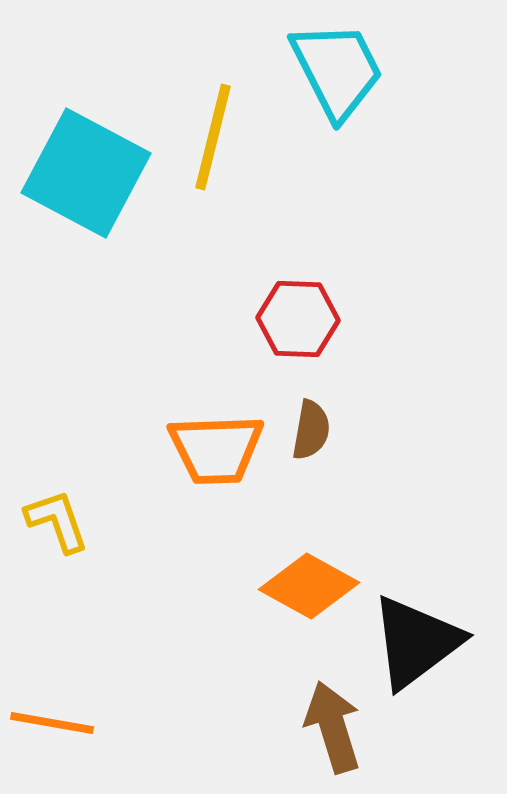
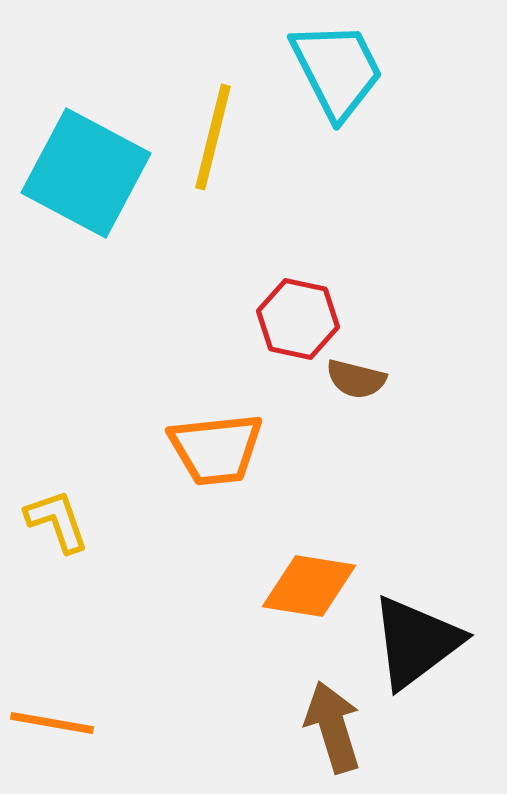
red hexagon: rotated 10 degrees clockwise
brown semicircle: moved 45 px right, 51 px up; rotated 94 degrees clockwise
orange trapezoid: rotated 4 degrees counterclockwise
orange diamond: rotated 20 degrees counterclockwise
